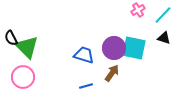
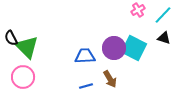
cyan square: rotated 15 degrees clockwise
blue trapezoid: moved 1 px right, 1 px down; rotated 20 degrees counterclockwise
brown arrow: moved 2 px left, 6 px down; rotated 114 degrees clockwise
